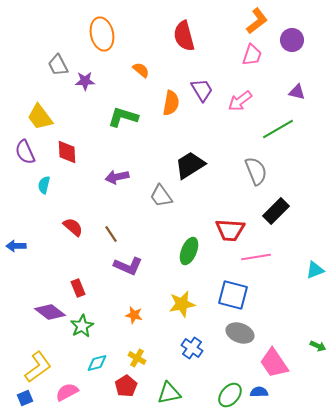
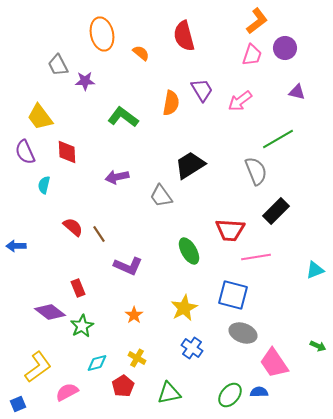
purple circle at (292, 40): moved 7 px left, 8 px down
orange semicircle at (141, 70): moved 17 px up
green L-shape at (123, 117): rotated 20 degrees clockwise
green line at (278, 129): moved 10 px down
brown line at (111, 234): moved 12 px left
green ellipse at (189, 251): rotated 52 degrees counterclockwise
yellow star at (182, 304): moved 2 px right, 4 px down; rotated 16 degrees counterclockwise
orange star at (134, 315): rotated 24 degrees clockwise
gray ellipse at (240, 333): moved 3 px right
red pentagon at (126, 386): moved 3 px left
blue square at (25, 398): moved 7 px left, 6 px down
